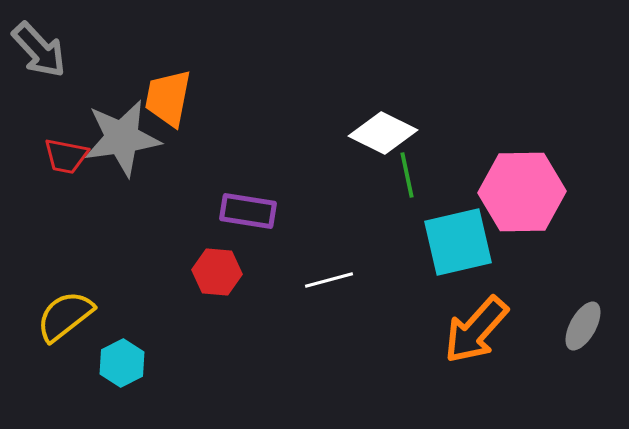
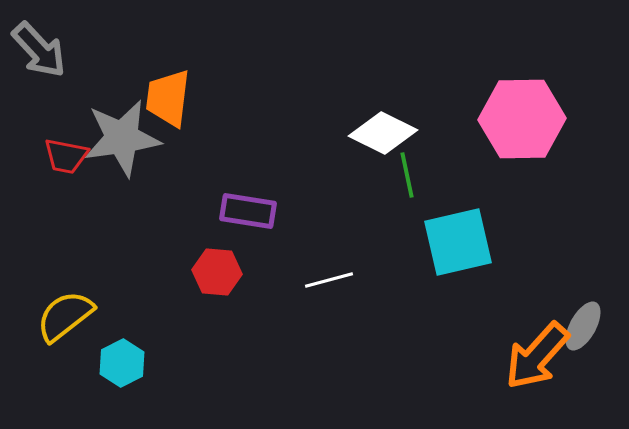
orange trapezoid: rotated 4 degrees counterclockwise
pink hexagon: moved 73 px up
orange arrow: moved 61 px right, 26 px down
